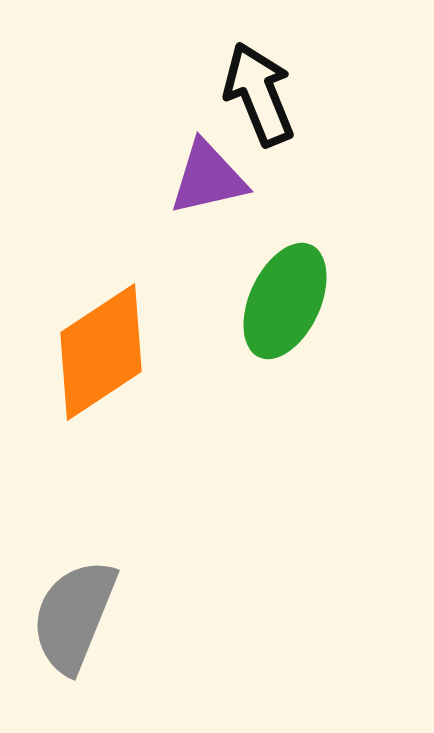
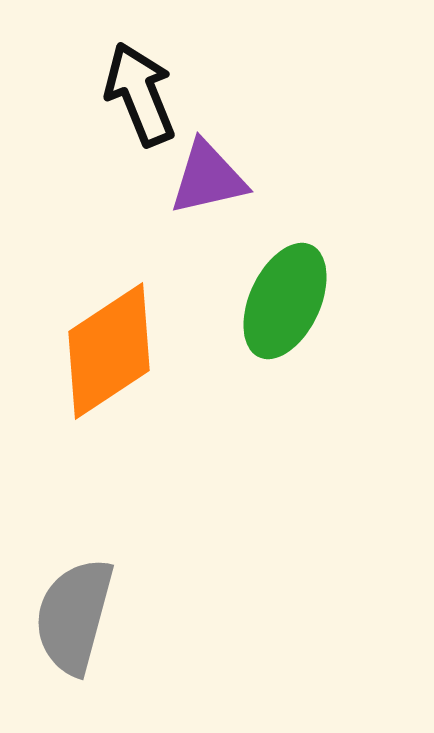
black arrow: moved 119 px left
orange diamond: moved 8 px right, 1 px up
gray semicircle: rotated 7 degrees counterclockwise
